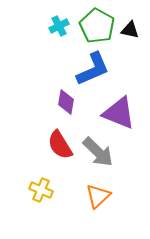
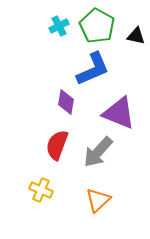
black triangle: moved 6 px right, 6 px down
red semicircle: moved 3 px left; rotated 52 degrees clockwise
gray arrow: rotated 88 degrees clockwise
orange triangle: moved 4 px down
